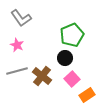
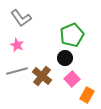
orange rectangle: rotated 28 degrees counterclockwise
